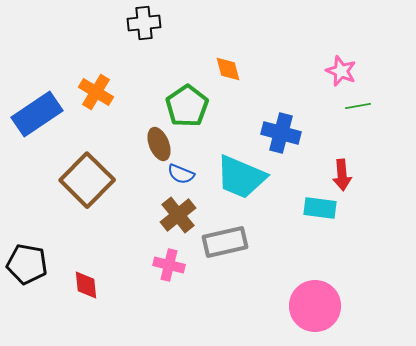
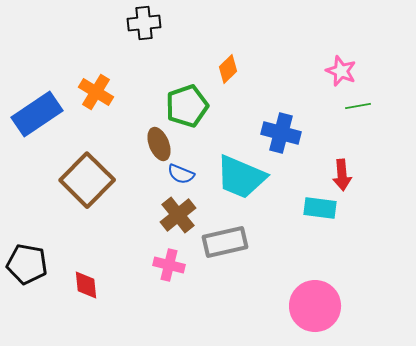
orange diamond: rotated 60 degrees clockwise
green pentagon: rotated 15 degrees clockwise
